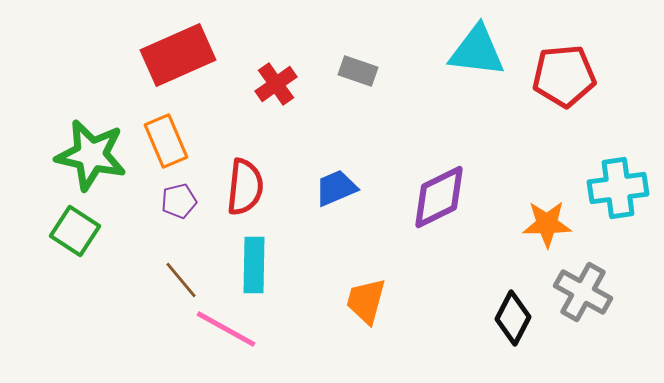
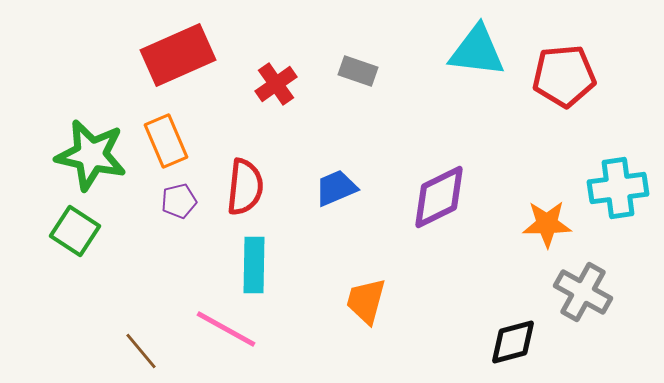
brown line: moved 40 px left, 71 px down
black diamond: moved 24 px down; rotated 48 degrees clockwise
